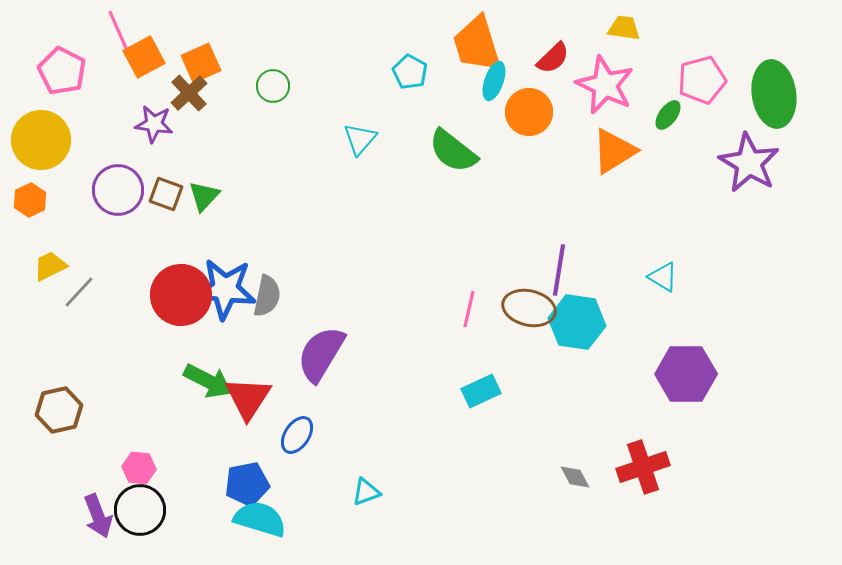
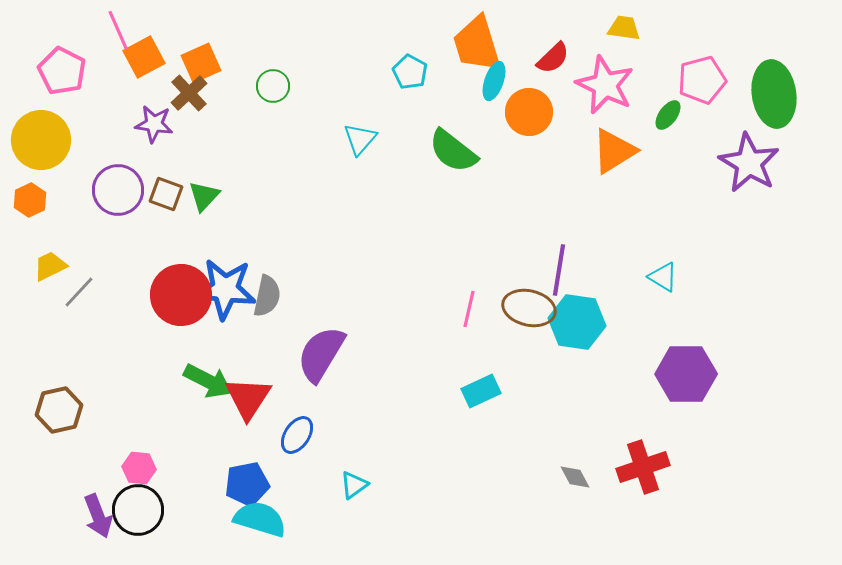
cyan triangle at (366, 492): moved 12 px left, 7 px up; rotated 16 degrees counterclockwise
black circle at (140, 510): moved 2 px left
